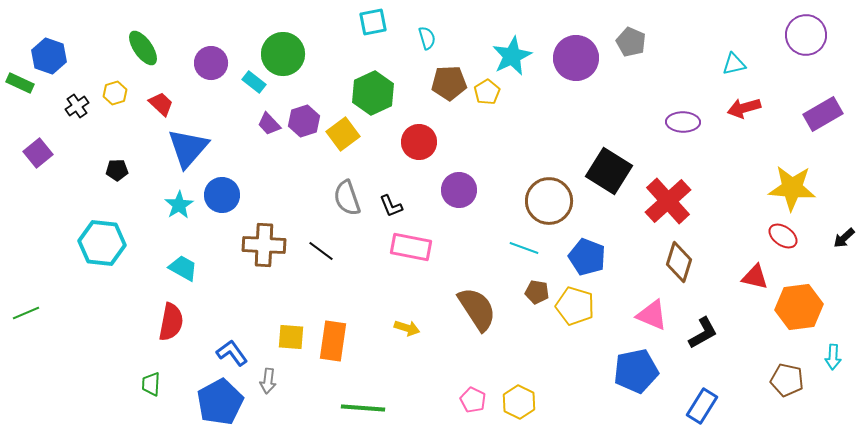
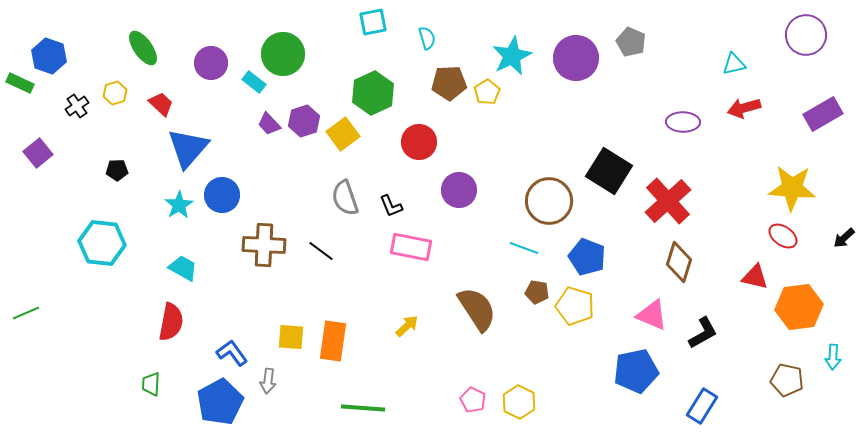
gray semicircle at (347, 198): moved 2 px left
yellow arrow at (407, 328): moved 2 px up; rotated 60 degrees counterclockwise
